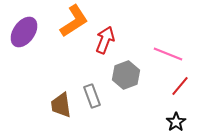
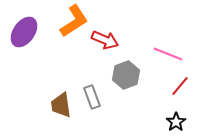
red arrow: rotated 92 degrees clockwise
gray rectangle: moved 1 px down
